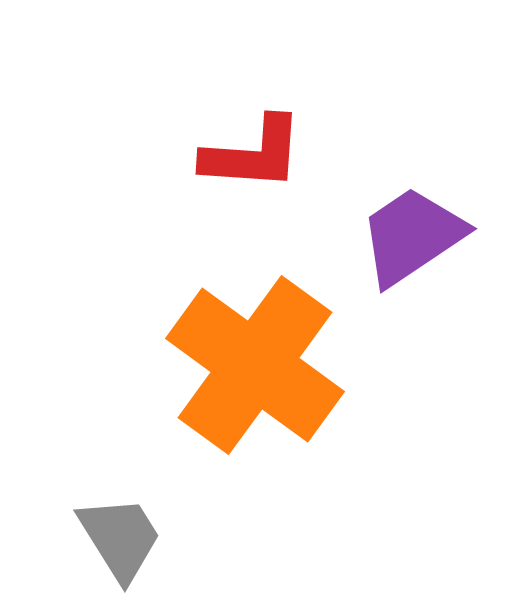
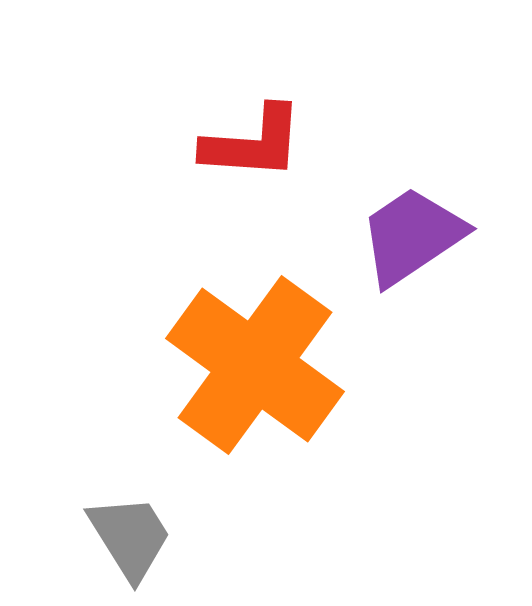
red L-shape: moved 11 px up
gray trapezoid: moved 10 px right, 1 px up
